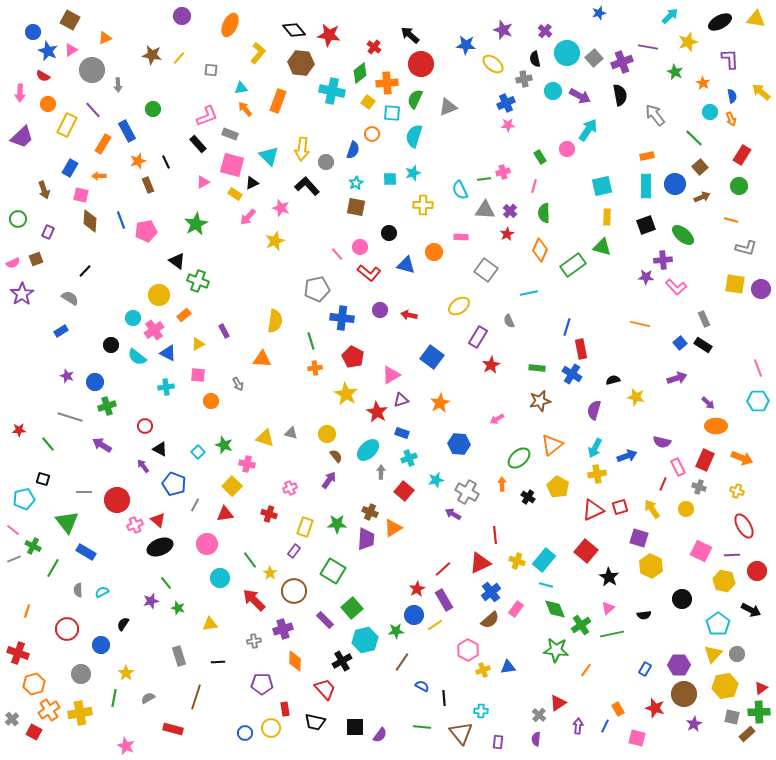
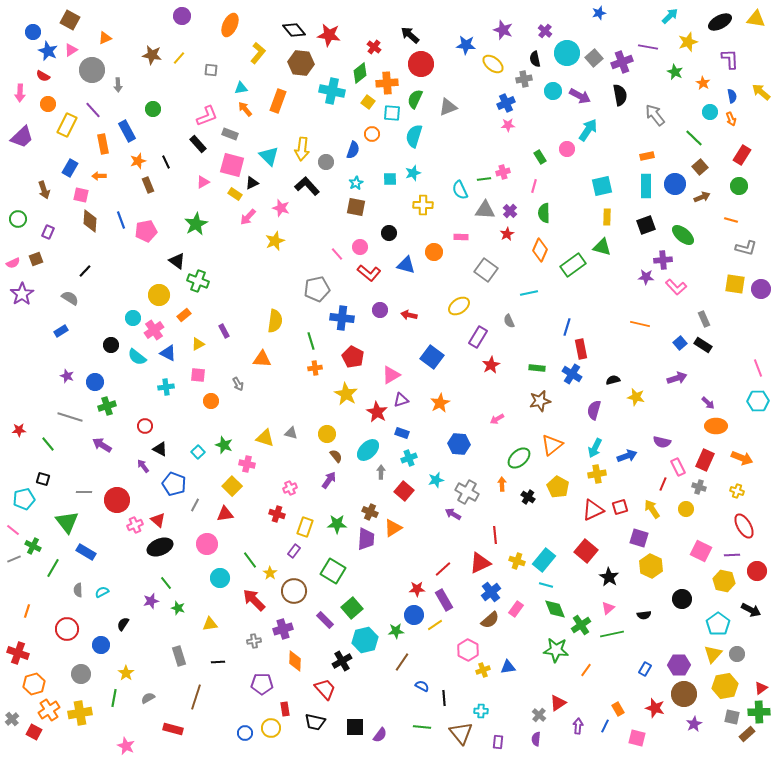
orange rectangle at (103, 144): rotated 42 degrees counterclockwise
red cross at (269, 514): moved 8 px right
red star at (417, 589): rotated 28 degrees clockwise
